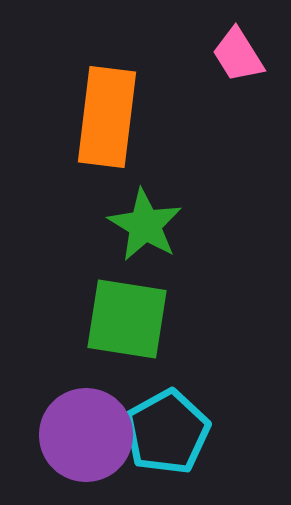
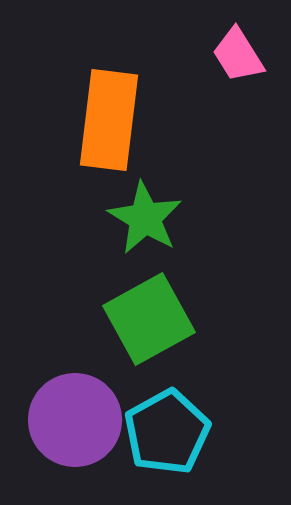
orange rectangle: moved 2 px right, 3 px down
green star: moved 7 px up
green square: moved 22 px right; rotated 38 degrees counterclockwise
purple circle: moved 11 px left, 15 px up
